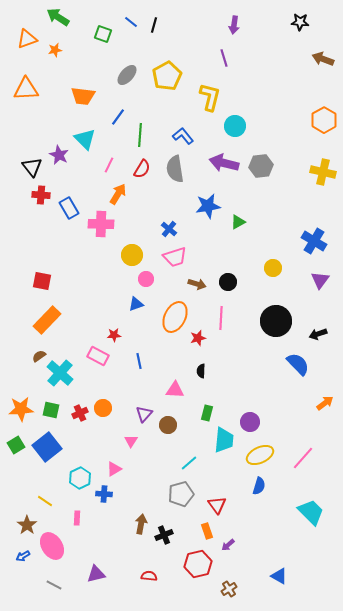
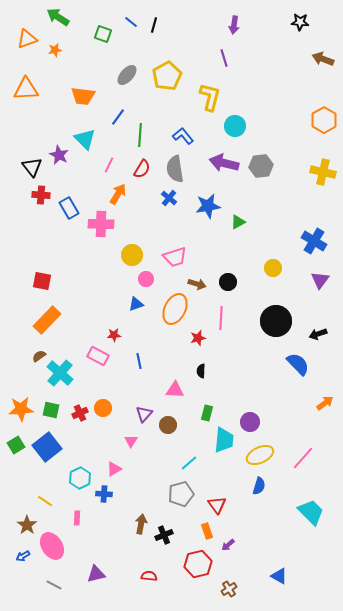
blue cross at (169, 229): moved 31 px up
orange ellipse at (175, 317): moved 8 px up
